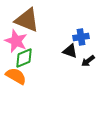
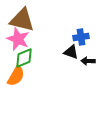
brown triangle: moved 5 px left; rotated 8 degrees counterclockwise
pink star: moved 2 px right, 2 px up
black triangle: moved 1 px right, 1 px down
black arrow: rotated 40 degrees clockwise
orange semicircle: rotated 90 degrees clockwise
